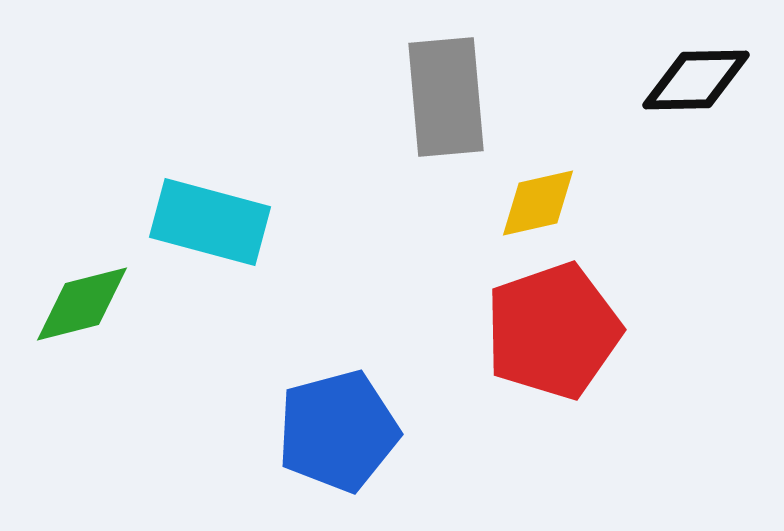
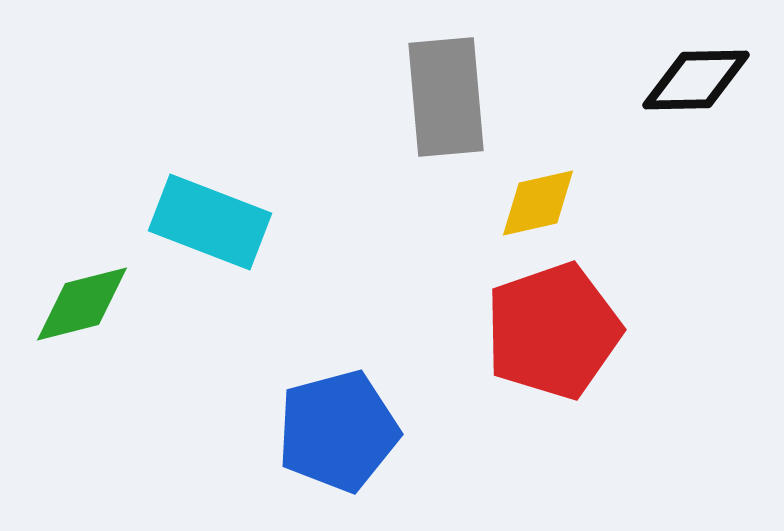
cyan rectangle: rotated 6 degrees clockwise
